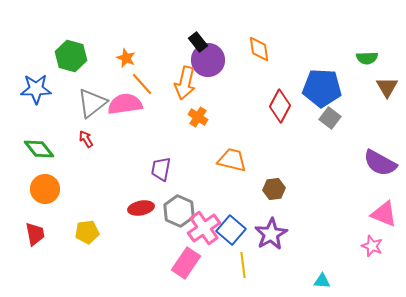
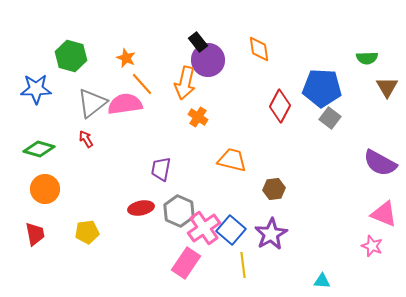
green diamond: rotated 36 degrees counterclockwise
